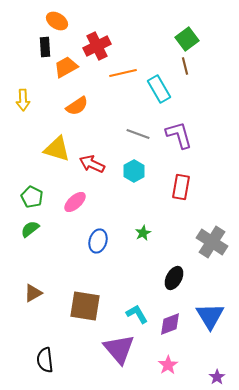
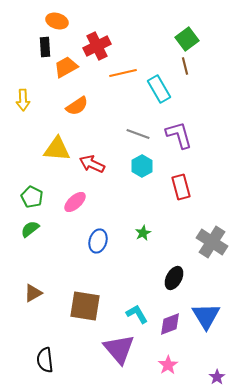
orange ellipse: rotated 15 degrees counterclockwise
yellow triangle: rotated 12 degrees counterclockwise
cyan hexagon: moved 8 px right, 5 px up
red rectangle: rotated 25 degrees counterclockwise
blue triangle: moved 4 px left
